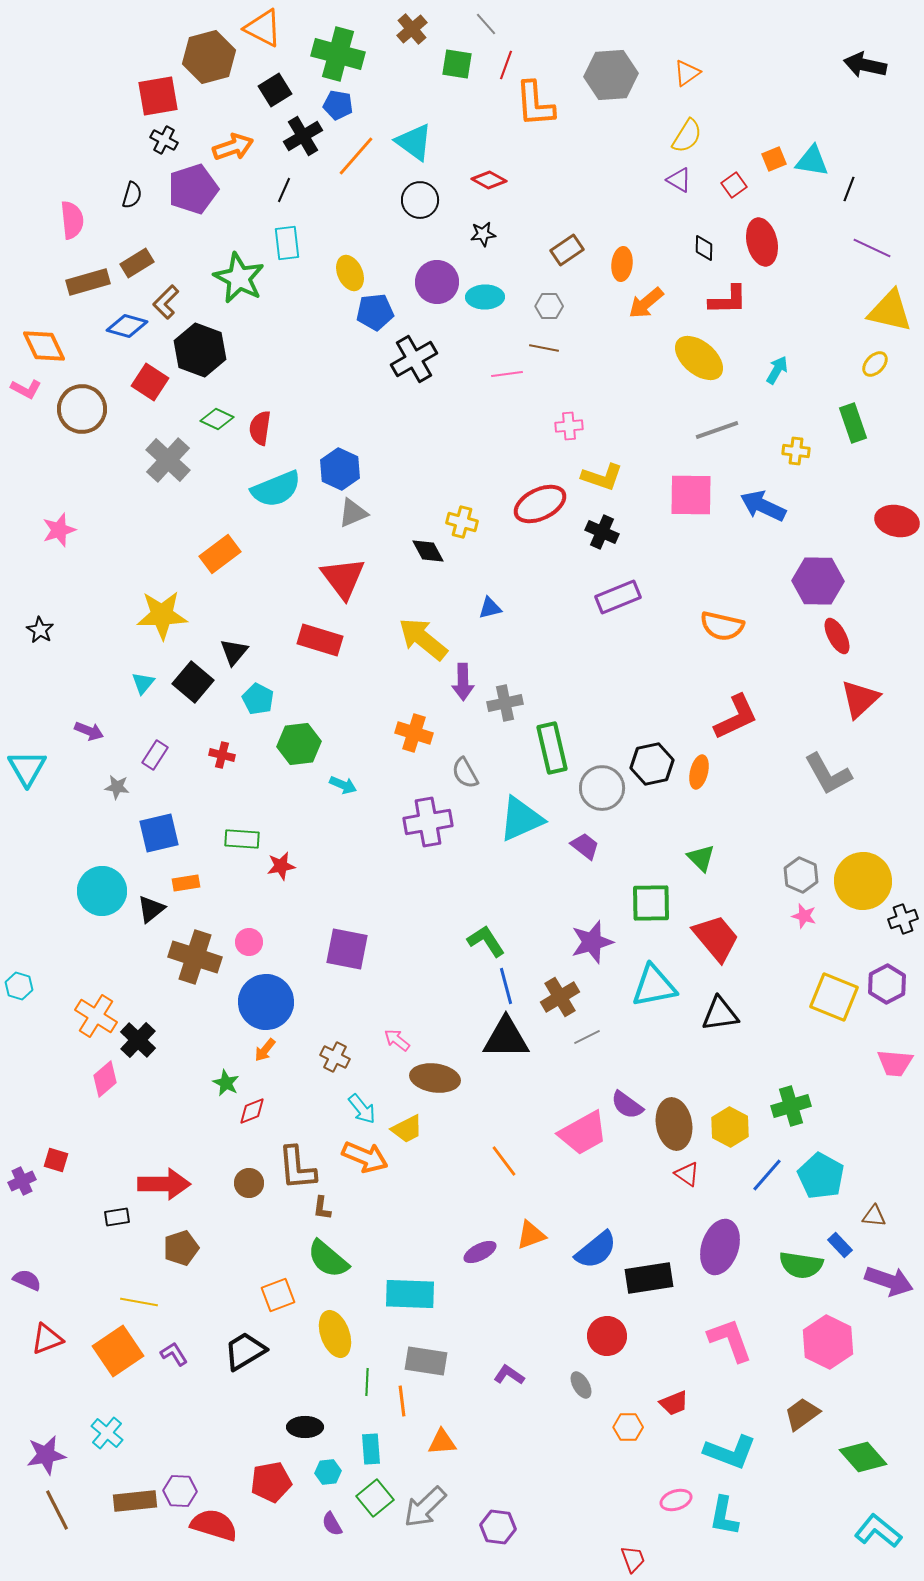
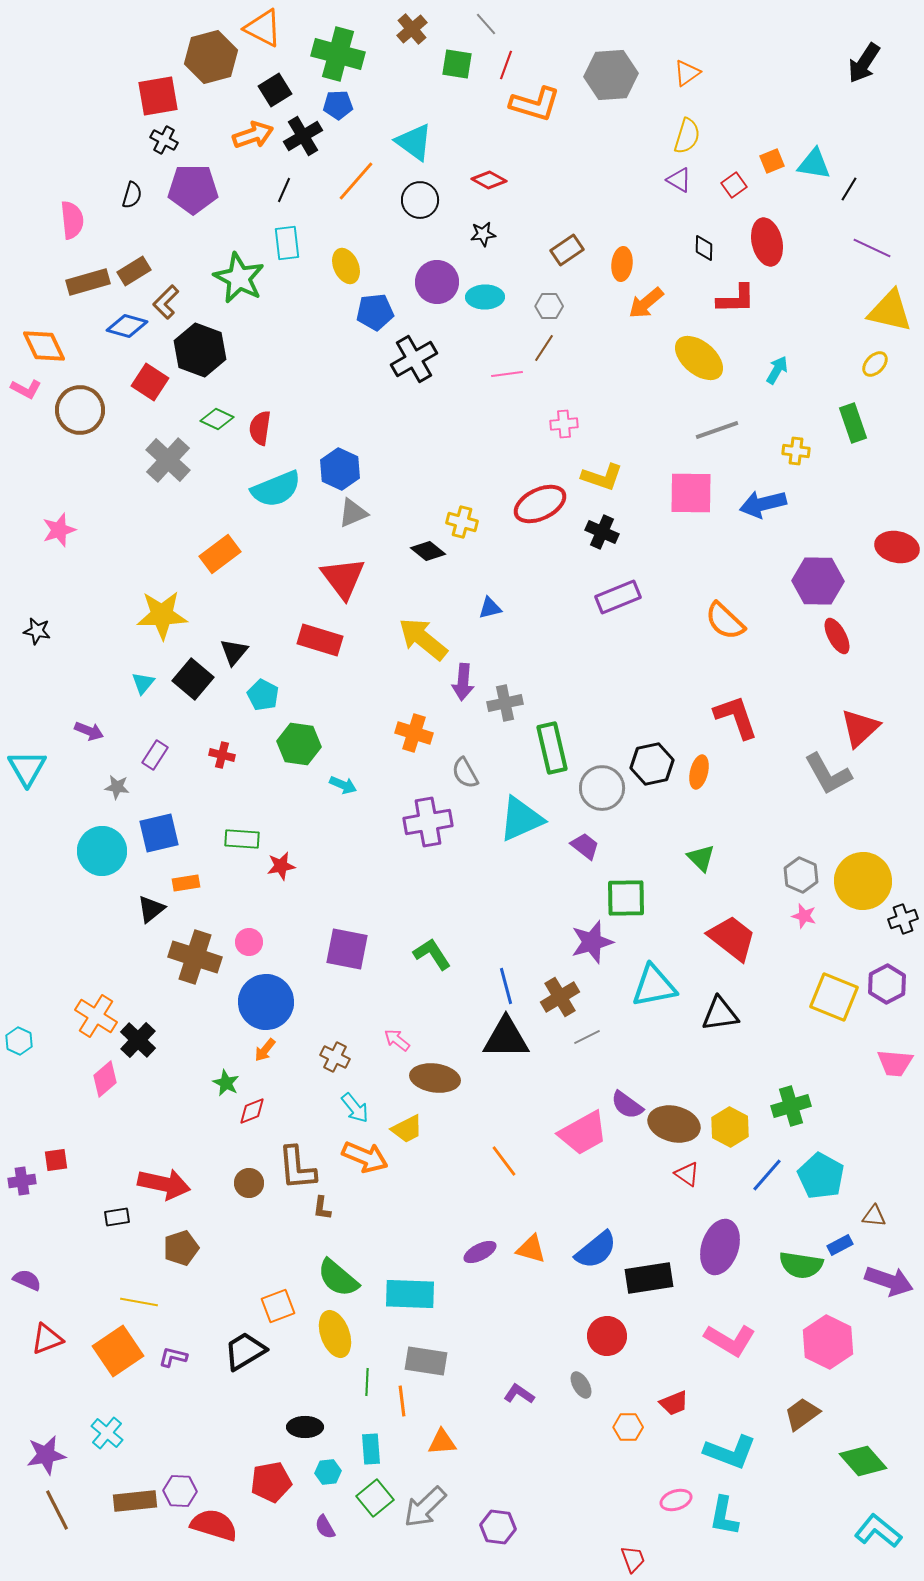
brown hexagon at (209, 57): moved 2 px right
black arrow at (865, 65): moved 1 px left, 2 px up; rotated 69 degrees counterclockwise
orange L-shape at (535, 104): rotated 69 degrees counterclockwise
blue pentagon at (338, 105): rotated 12 degrees counterclockwise
yellow semicircle at (687, 136): rotated 15 degrees counterclockwise
orange arrow at (233, 147): moved 20 px right, 12 px up
orange line at (356, 156): moved 25 px down
orange square at (774, 159): moved 2 px left, 2 px down
cyan triangle at (812, 161): moved 2 px right, 3 px down
purple pentagon at (193, 189): rotated 18 degrees clockwise
black line at (849, 189): rotated 10 degrees clockwise
red ellipse at (762, 242): moved 5 px right
brown rectangle at (137, 263): moved 3 px left, 8 px down
yellow ellipse at (350, 273): moved 4 px left, 7 px up
red L-shape at (728, 300): moved 8 px right, 1 px up
brown line at (544, 348): rotated 68 degrees counterclockwise
brown circle at (82, 409): moved 2 px left, 1 px down
pink cross at (569, 426): moved 5 px left, 2 px up
pink square at (691, 495): moved 2 px up
blue arrow at (763, 506): moved 2 px up; rotated 39 degrees counterclockwise
red ellipse at (897, 521): moved 26 px down
black diamond at (428, 551): rotated 24 degrees counterclockwise
orange semicircle at (722, 626): moved 3 px right, 5 px up; rotated 30 degrees clockwise
black star at (40, 630): moved 3 px left, 1 px down; rotated 20 degrees counterclockwise
black square at (193, 682): moved 3 px up
purple arrow at (463, 682): rotated 6 degrees clockwise
cyan pentagon at (258, 699): moved 5 px right, 4 px up
red triangle at (860, 699): moved 29 px down
red L-shape at (736, 717): rotated 84 degrees counterclockwise
green hexagon at (299, 744): rotated 15 degrees clockwise
cyan circle at (102, 891): moved 40 px up
green square at (651, 903): moved 25 px left, 5 px up
red trapezoid at (716, 938): moved 16 px right; rotated 12 degrees counterclockwise
green L-shape at (486, 941): moved 54 px left, 13 px down
cyan hexagon at (19, 986): moved 55 px down; rotated 8 degrees clockwise
cyan arrow at (362, 1109): moved 7 px left, 1 px up
brown ellipse at (674, 1124): rotated 66 degrees counterclockwise
red square at (56, 1160): rotated 25 degrees counterclockwise
purple cross at (22, 1181): rotated 16 degrees clockwise
red arrow at (164, 1184): rotated 12 degrees clockwise
orange triangle at (531, 1235): moved 14 px down; rotated 36 degrees clockwise
blue rectangle at (840, 1245): rotated 75 degrees counterclockwise
green semicircle at (328, 1259): moved 10 px right, 19 px down
orange square at (278, 1295): moved 11 px down
pink L-shape at (730, 1340): rotated 141 degrees clockwise
purple L-shape at (174, 1354): moved 1 px left, 3 px down; rotated 44 degrees counterclockwise
purple L-shape at (509, 1375): moved 10 px right, 19 px down
green diamond at (863, 1457): moved 4 px down
purple semicircle at (332, 1524): moved 7 px left, 3 px down
